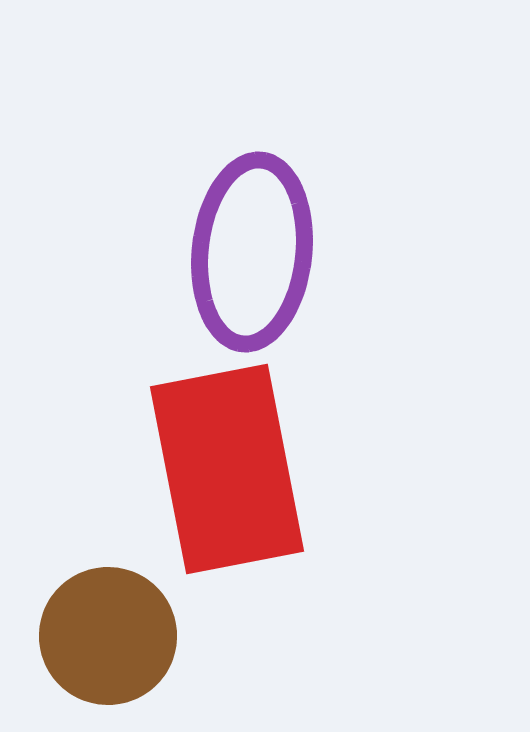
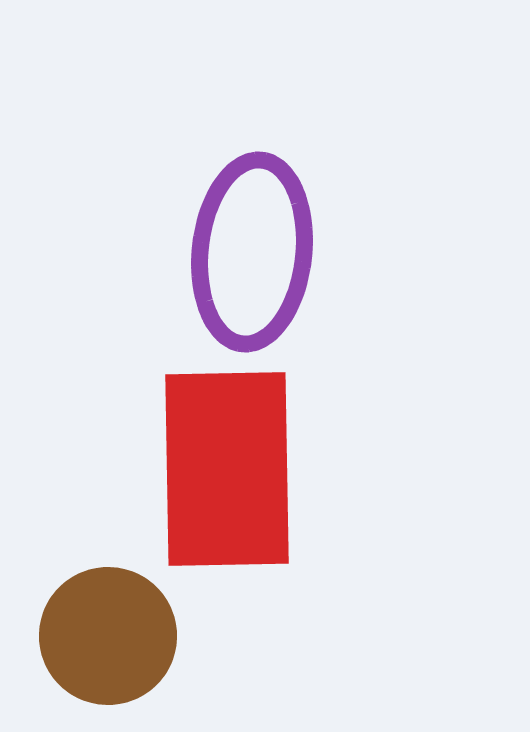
red rectangle: rotated 10 degrees clockwise
